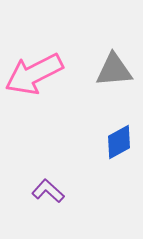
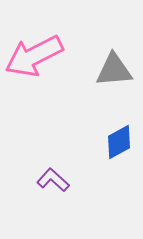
pink arrow: moved 18 px up
purple L-shape: moved 5 px right, 11 px up
